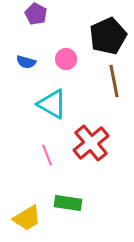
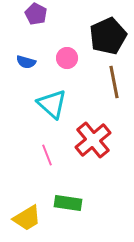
pink circle: moved 1 px right, 1 px up
brown line: moved 1 px down
cyan triangle: rotated 12 degrees clockwise
red cross: moved 2 px right, 3 px up
